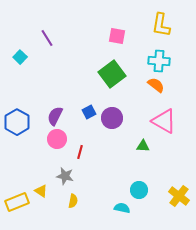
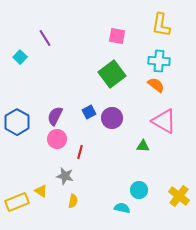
purple line: moved 2 px left
